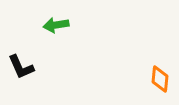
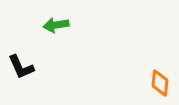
orange diamond: moved 4 px down
